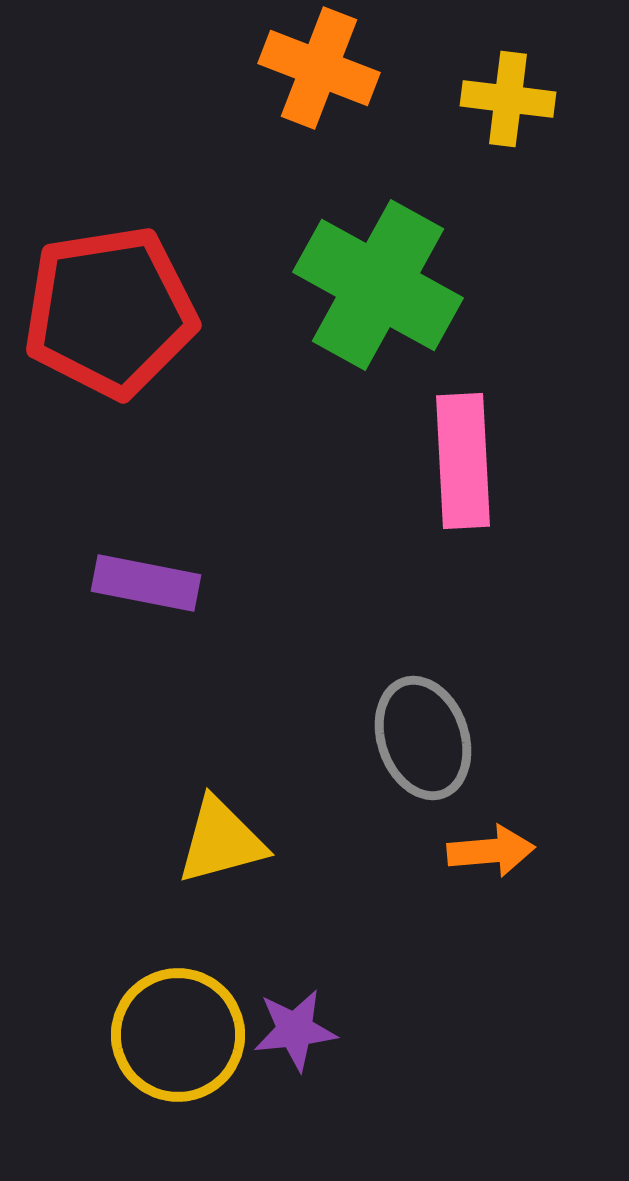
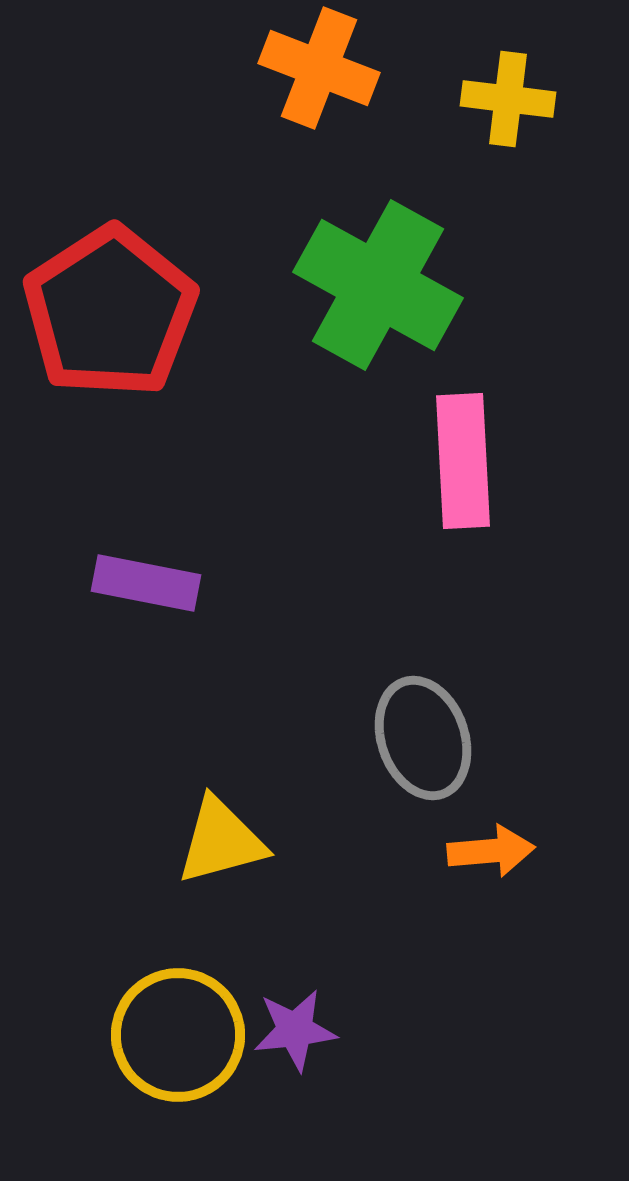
red pentagon: rotated 24 degrees counterclockwise
